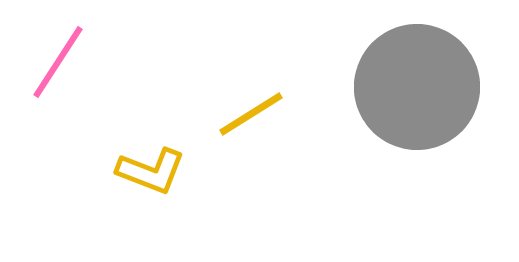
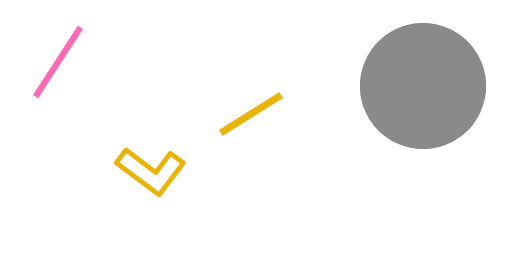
gray circle: moved 6 px right, 1 px up
yellow L-shape: rotated 16 degrees clockwise
